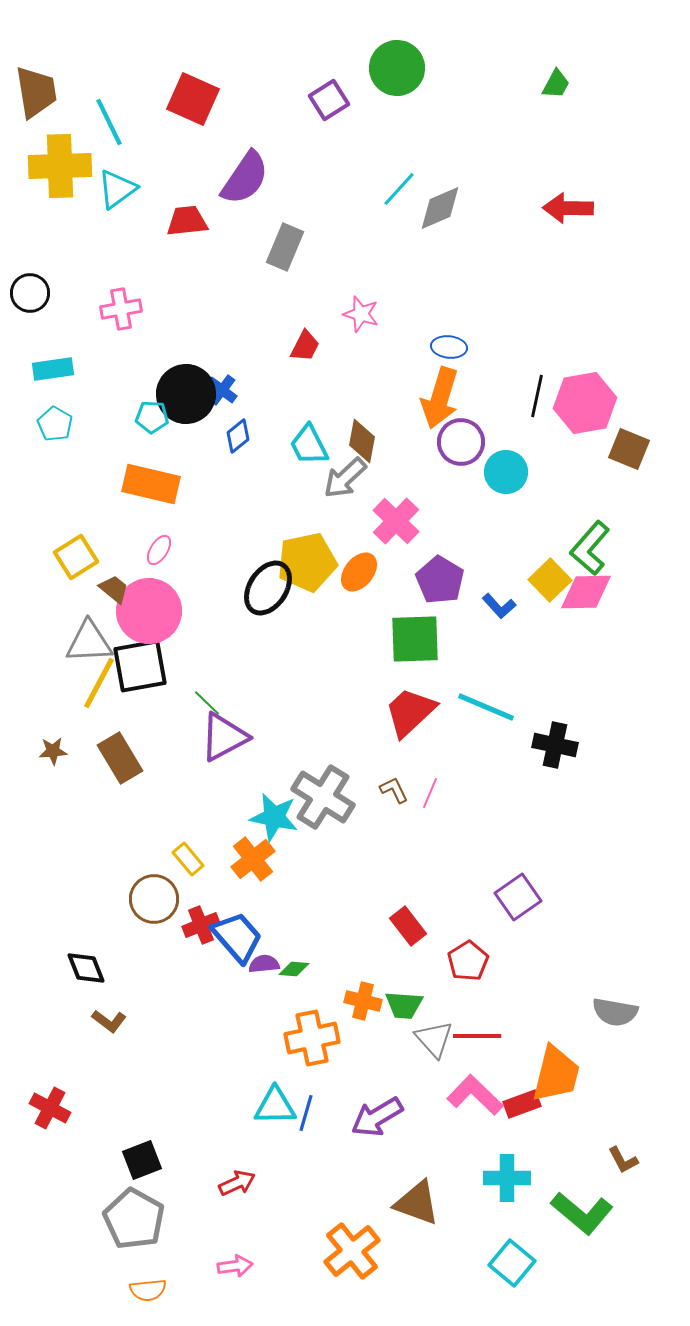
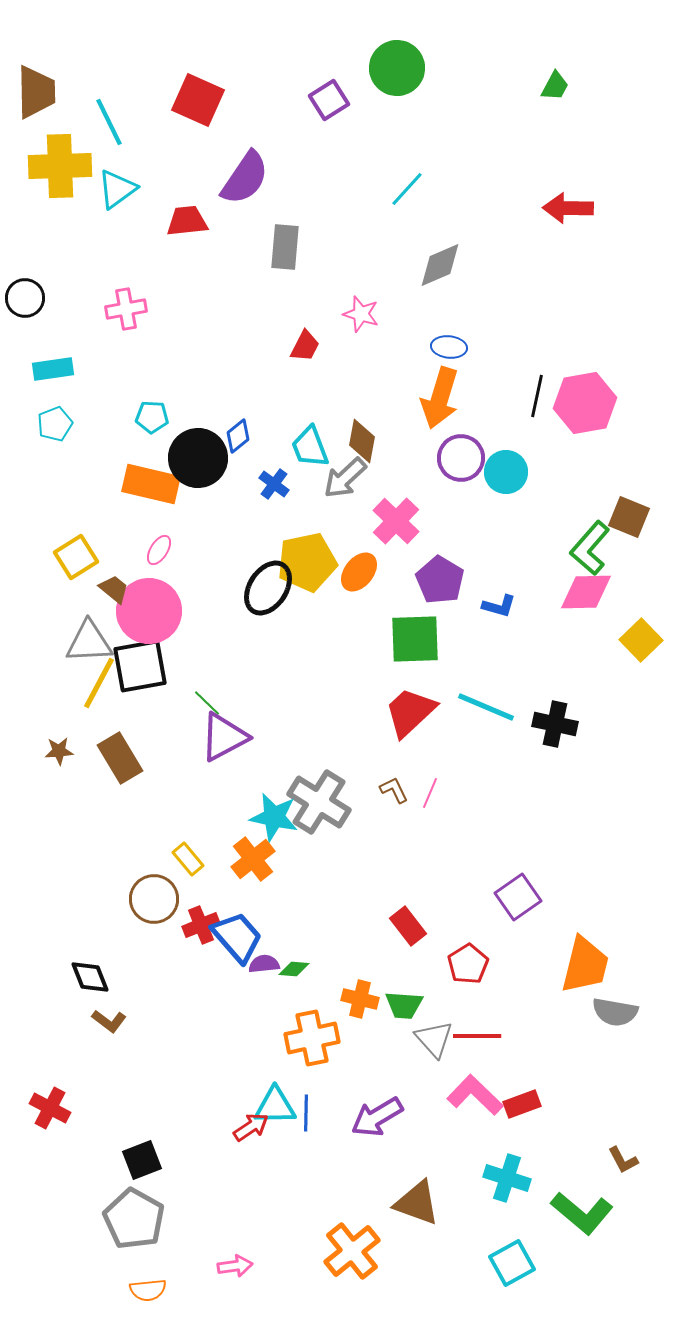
green trapezoid at (556, 84): moved 1 px left, 2 px down
brown trapezoid at (36, 92): rotated 8 degrees clockwise
red square at (193, 99): moved 5 px right, 1 px down
cyan line at (399, 189): moved 8 px right
gray diamond at (440, 208): moved 57 px down
gray rectangle at (285, 247): rotated 18 degrees counterclockwise
black circle at (30, 293): moved 5 px left, 5 px down
pink cross at (121, 309): moved 5 px right
blue cross at (222, 390): moved 52 px right, 94 px down
black circle at (186, 394): moved 12 px right, 64 px down
cyan pentagon at (55, 424): rotated 20 degrees clockwise
purple circle at (461, 442): moved 16 px down
cyan trapezoid at (309, 445): moved 1 px right, 2 px down; rotated 6 degrees clockwise
brown square at (629, 449): moved 68 px down
yellow square at (550, 580): moved 91 px right, 60 px down
blue L-shape at (499, 606): rotated 32 degrees counterclockwise
black cross at (555, 745): moved 21 px up
brown star at (53, 751): moved 6 px right
gray cross at (323, 797): moved 4 px left, 5 px down
red pentagon at (468, 961): moved 3 px down
black diamond at (86, 968): moved 4 px right, 9 px down
orange cross at (363, 1001): moved 3 px left, 2 px up
orange trapezoid at (556, 1074): moved 29 px right, 109 px up
blue line at (306, 1113): rotated 15 degrees counterclockwise
cyan cross at (507, 1178): rotated 18 degrees clockwise
red arrow at (237, 1183): moved 14 px right, 56 px up; rotated 9 degrees counterclockwise
cyan square at (512, 1263): rotated 21 degrees clockwise
